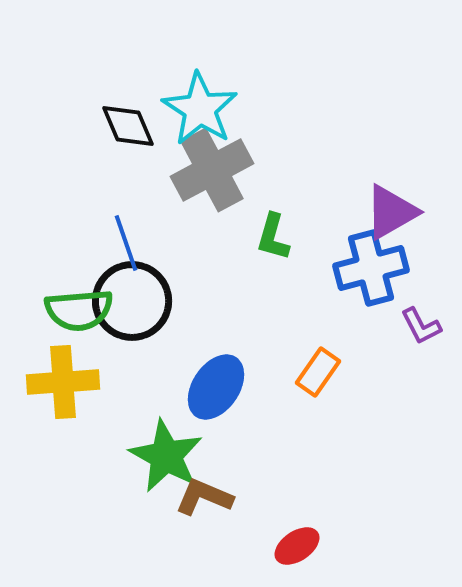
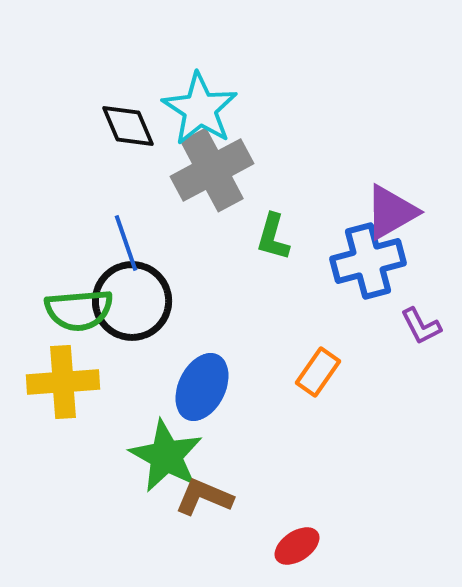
blue cross: moved 3 px left, 7 px up
blue ellipse: moved 14 px left; rotated 8 degrees counterclockwise
